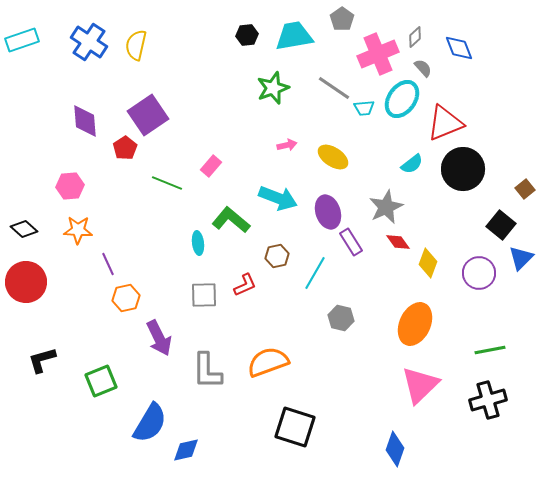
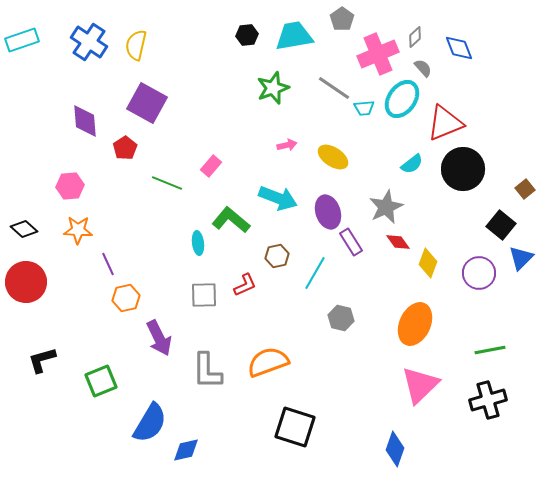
purple square at (148, 115): moved 1 px left, 12 px up; rotated 27 degrees counterclockwise
